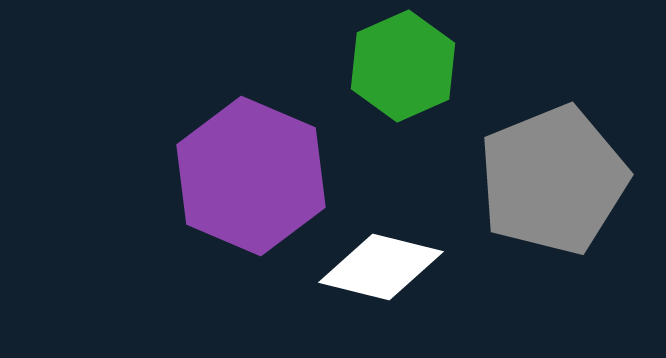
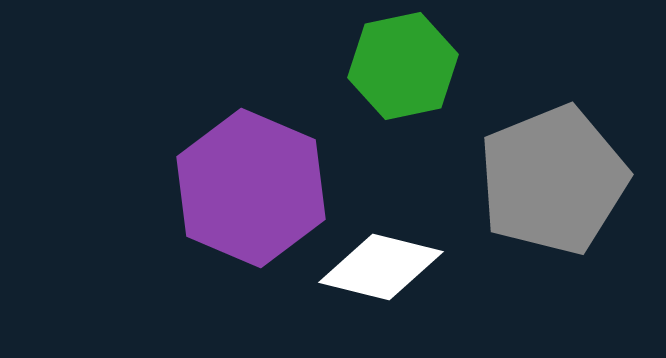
green hexagon: rotated 12 degrees clockwise
purple hexagon: moved 12 px down
